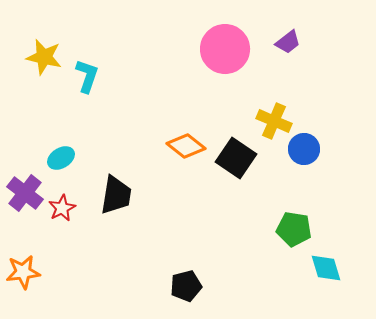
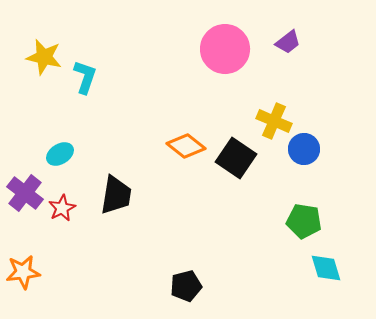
cyan L-shape: moved 2 px left, 1 px down
cyan ellipse: moved 1 px left, 4 px up
green pentagon: moved 10 px right, 8 px up
